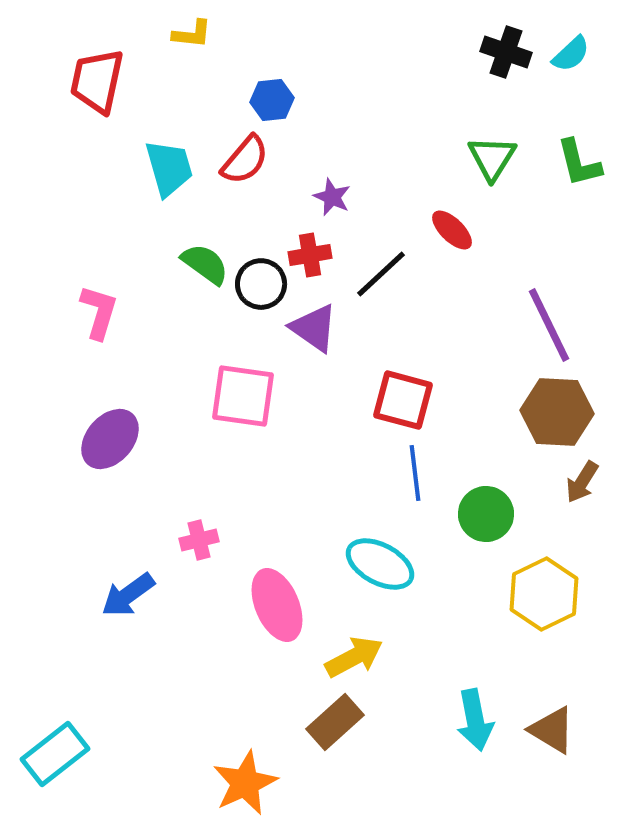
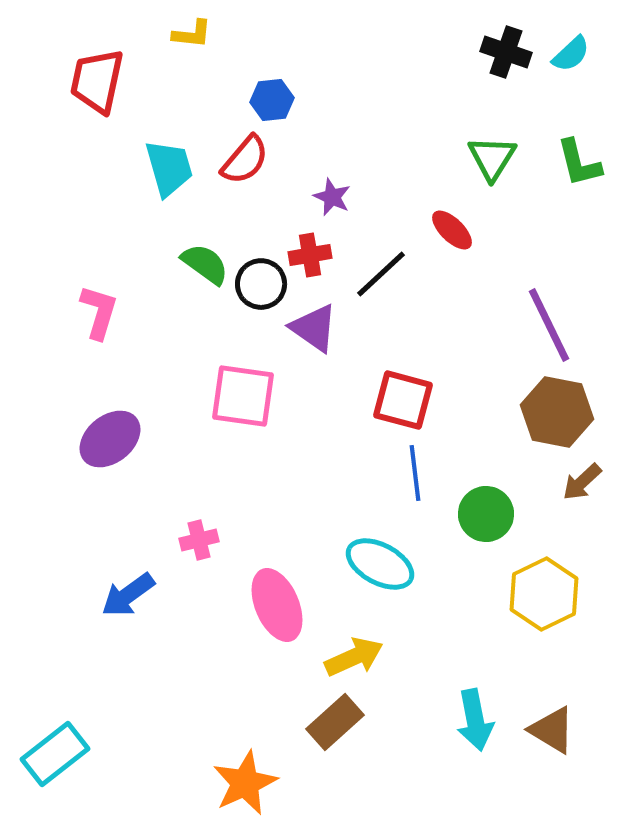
brown hexagon: rotated 8 degrees clockwise
purple ellipse: rotated 10 degrees clockwise
brown arrow: rotated 15 degrees clockwise
yellow arrow: rotated 4 degrees clockwise
